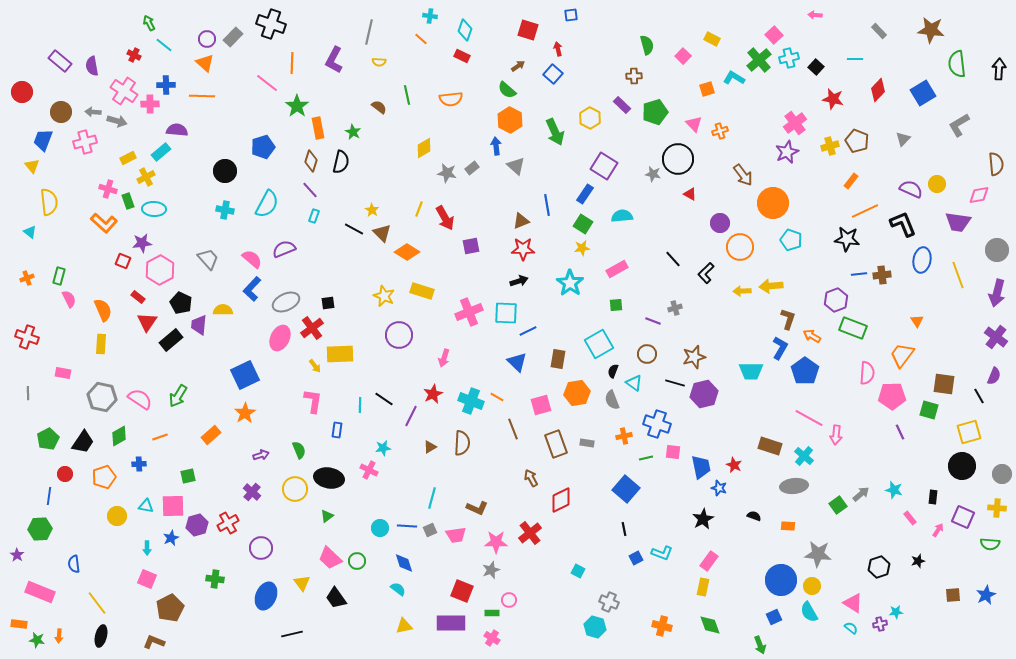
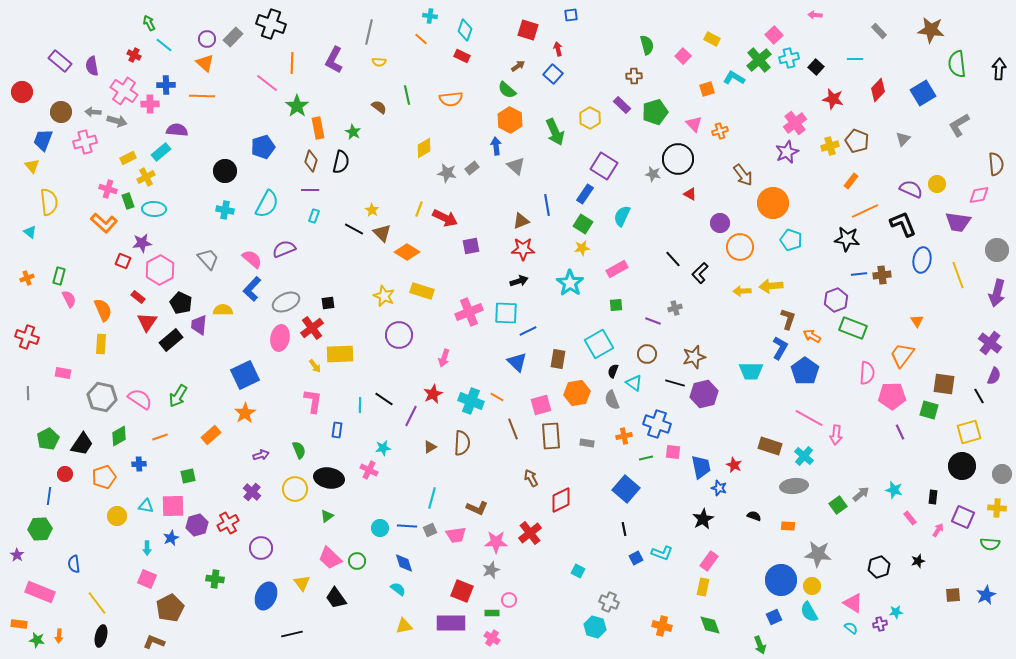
purple line at (310, 190): rotated 48 degrees counterclockwise
cyan semicircle at (622, 216): rotated 60 degrees counterclockwise
red arrow at (445, 218): rotated 35 degrees counterclockwise
black L-shape at (706, 273): moved 6 px left
purple cross at (996, 337): moved 6 px left, 6 px down
pink ellipse at (280, 338): rotated 15 degrees counterclockwise
black trapezoid at (83, 442): moved 1 px left, 2 px down
brown rectangle at (556, 444): moved 5 px left, 8 px up; rotated 16 degrees clockwise
